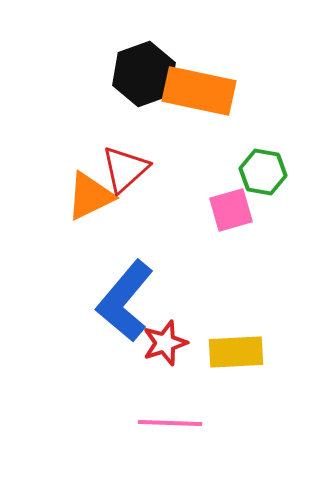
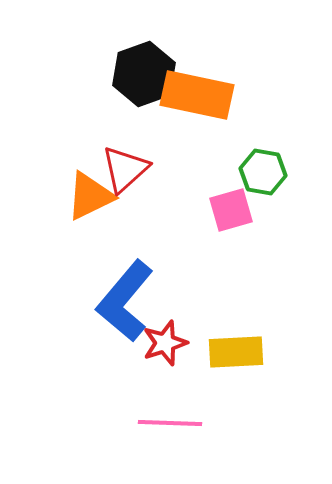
orange rectangle: moved 2 px left, 4 px down
